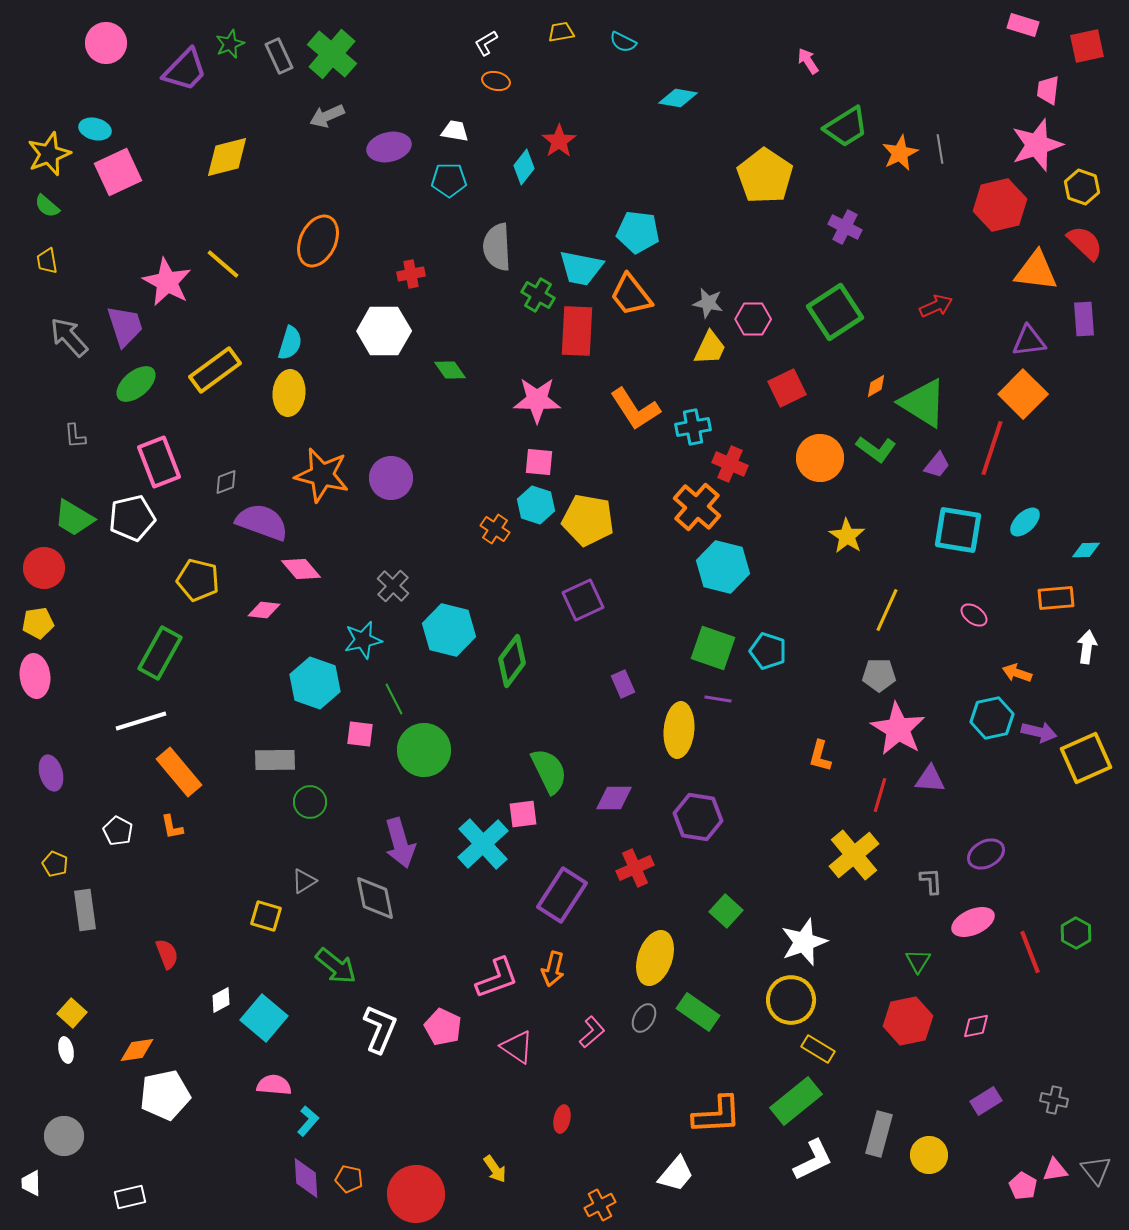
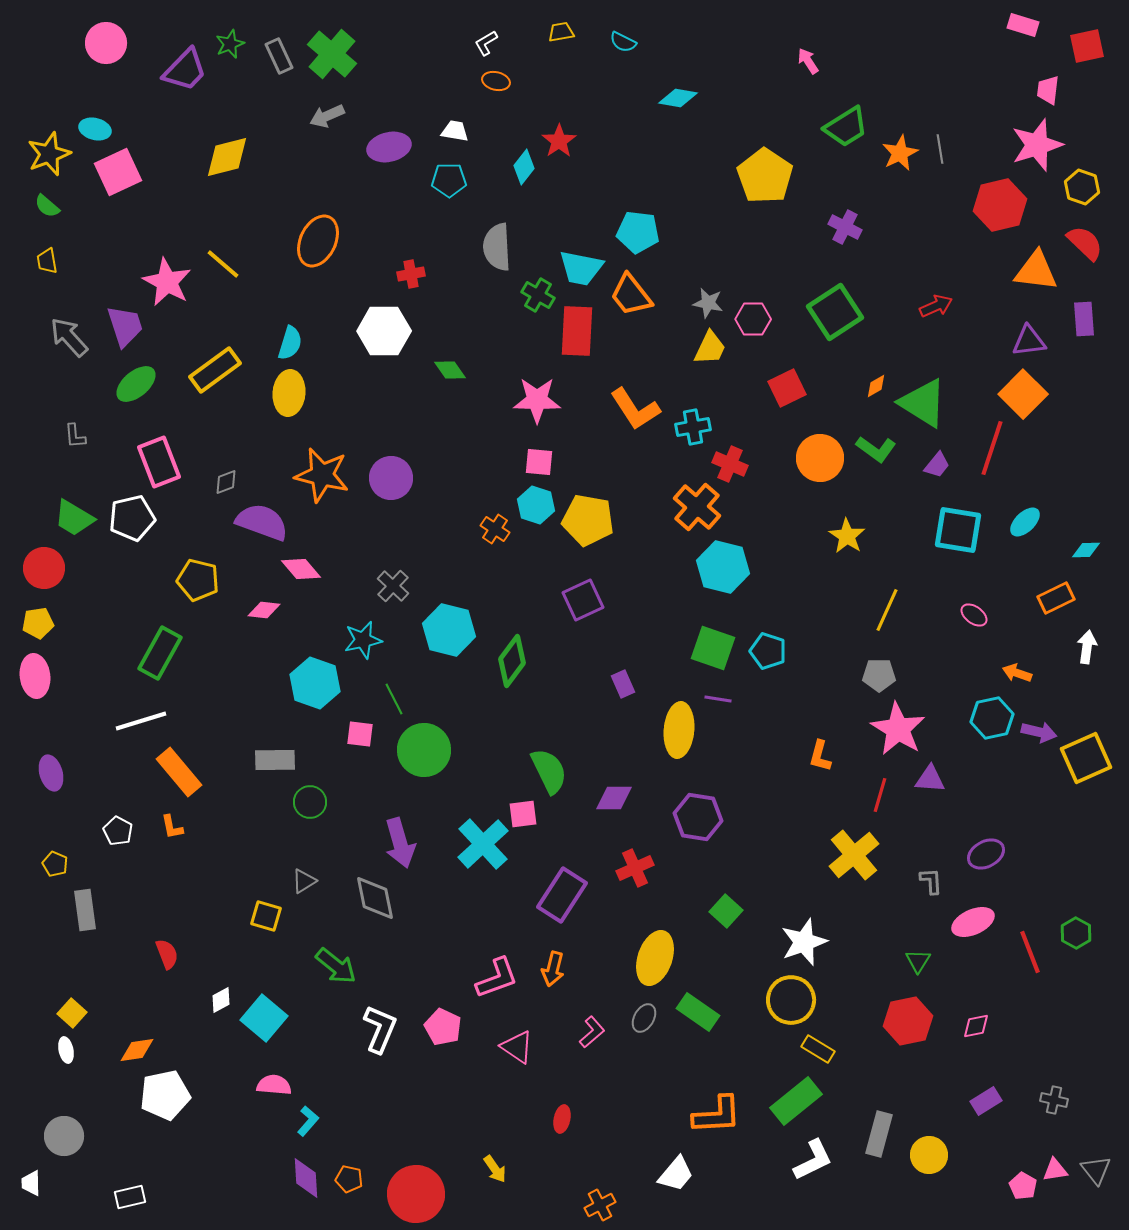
orange rectangle at (1056, 598): rotated 21 degrees counterclockwise
